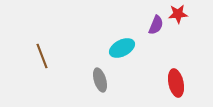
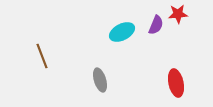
cyan ellipse: moved 16 px up
